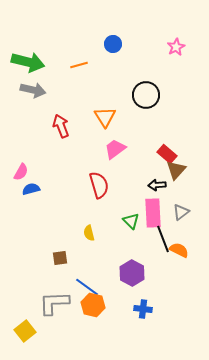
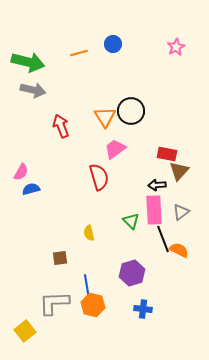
orange line: moved 12 px up
black circle: moved 15 px left, 16 px down
red rectangle: rotated 30 degrees counterclockwise
brown triangle: moved 3 px right, 1 px down
red semicircle: moved 8 px up
pink rectangle: moved 1 px right, 3 px up
purple hexagon: rotated 15 degrees clockwise
blue line: rotated 45 degrees clockwise
